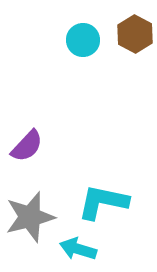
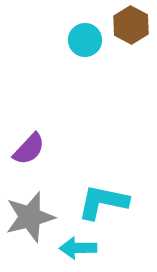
brown hexagon: moved 4 px left, 9 px up
cyan circle: moved 2 px right
purple semicircle: moved 2 px right, 3 px down
cyan arrow: moved 1 px up; rotated 18 degrees counterclockwise
